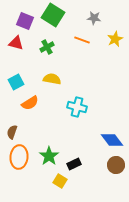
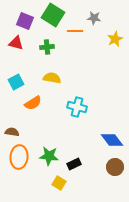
orange line: moved 7 px left, 9 px up; rotated 21 degrees counterclockwise
green cross: rotated 24 degrees clockwise
yellow semicircle: moved 1 px up
orange semicircle: moved 3 px right
brown semicircle: rotated 80 degrees clockwise
green star: rotated 30 degrees counterclockwise
brown circle: moved 1 px left, 2 px down
yellow square: moved 1 px left, 2 px down
